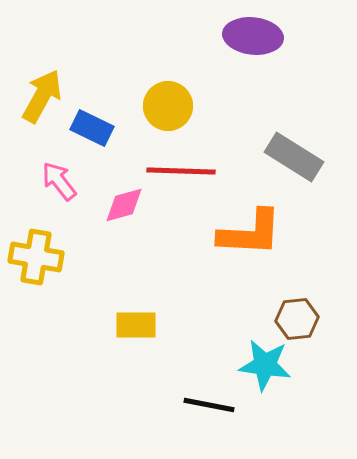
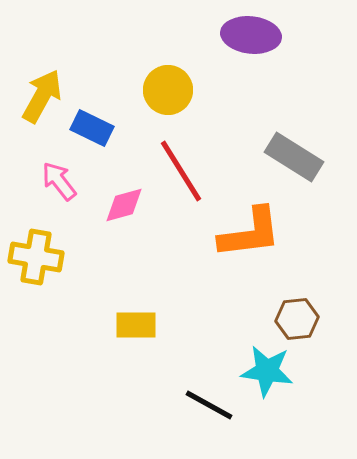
purple ellipse: moved 2 px left, 1 px up
yellow circle: moved 16 px up
red line: rotated 56 degrees clockwise
orange L-shape: rotated 10 degrees counterclockwise
cyan star: moved 2 px right, 6 px down
black line: rotated 18 degrees clockwise
